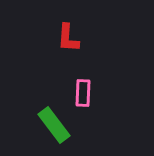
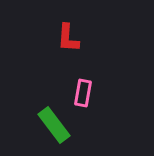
pink rectangle: rotated 8 degrees clockwise
